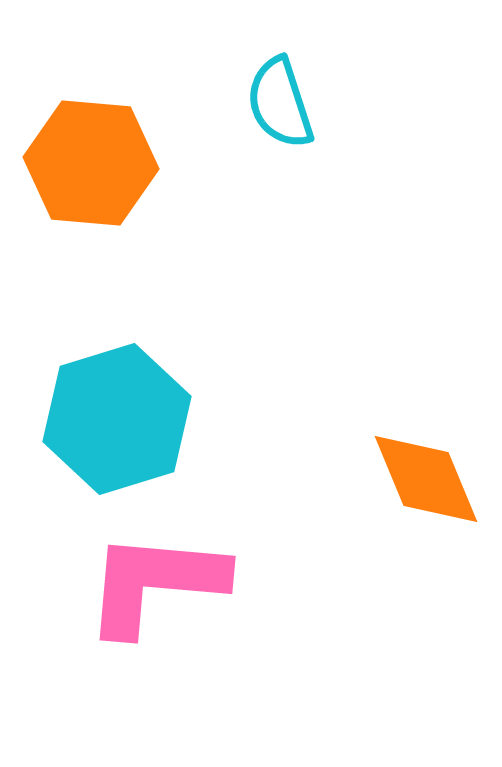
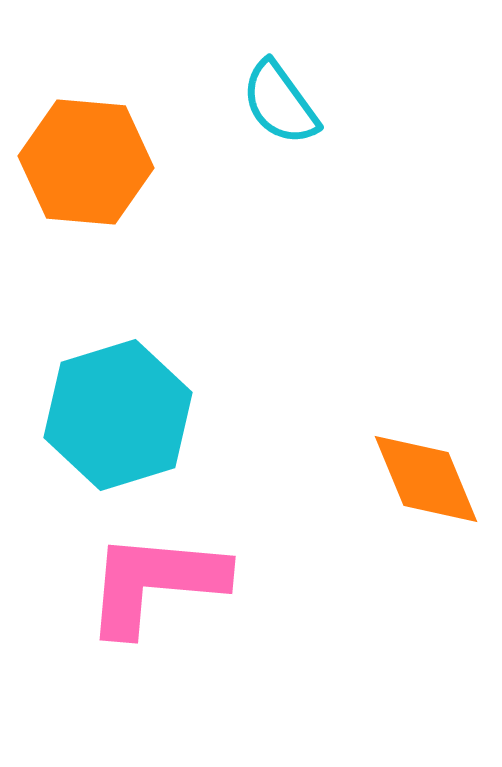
cyan semicircle: rotated 18 degrees counterclockwise
orange hexagon: moved 5 px left, 1 px up
cyan hexagon: moved 1 px right, 4 px up
